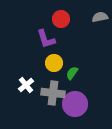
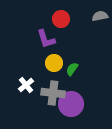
gray semicircle: moved 1 px up
green semicircle: moved 4 px up
purple circle: moved 4 px left
